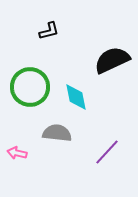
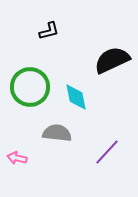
pink arrow: moved 5 px down
